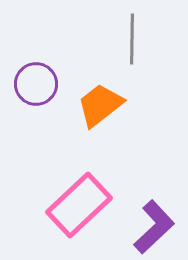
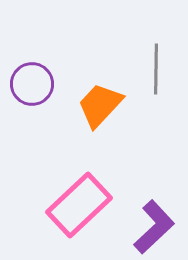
gray line: moved 24 px right, 30 px down
purple circle: moved 4 px left
orange trapezoid: rotated 9 degrees counterclockwise
